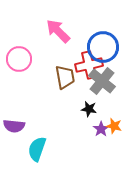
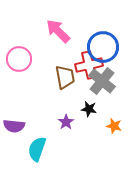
purple star: moved 35 px left, 7 px up
